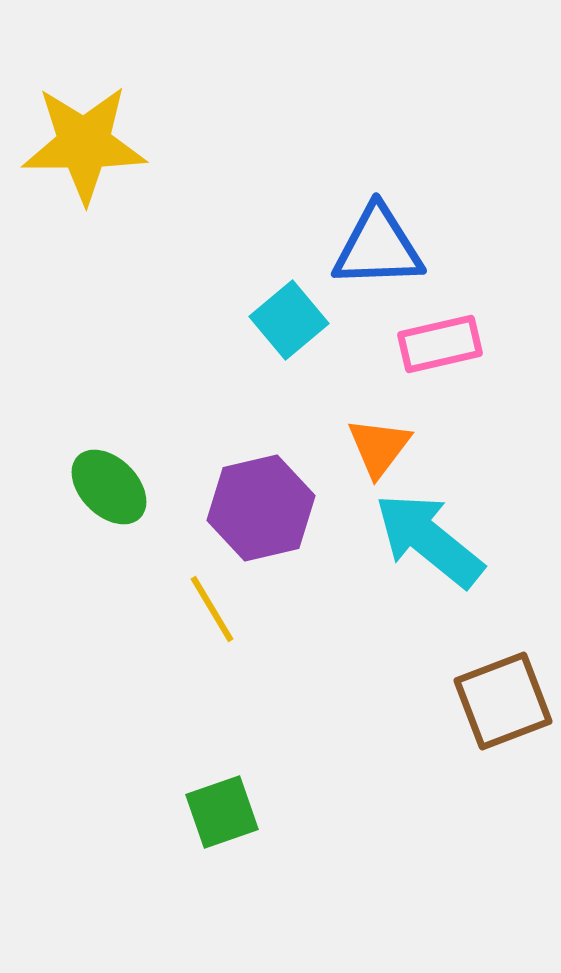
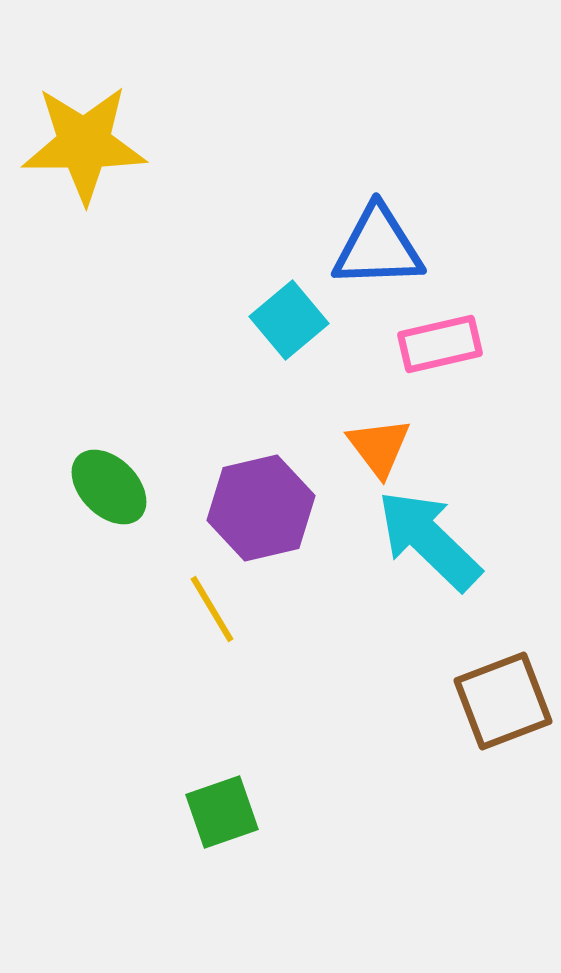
orange triangle: rotated 14 degrees counterclockwise
cyan arrow: rotated 5 degrees clockwise
